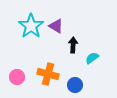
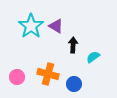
cyan semicircle: moved 1 px right, 1 px up
blue circle: moved 1 px left, 1 px up
